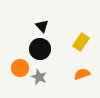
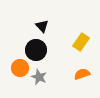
black circle: moved 4 px left, 1 px down
